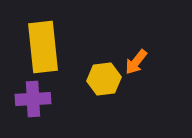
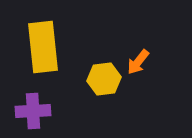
orange arrow: moved 2 px right
purple cross: moved 12 px down
